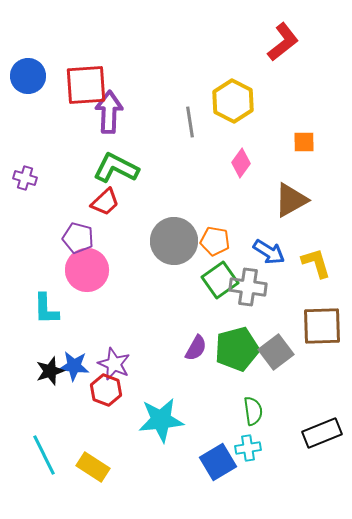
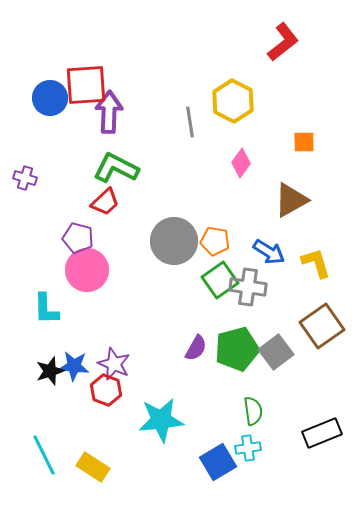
blue circle: moved 22 px right, 22 px down
brown square: rotated 33 degrees counterclockwise
